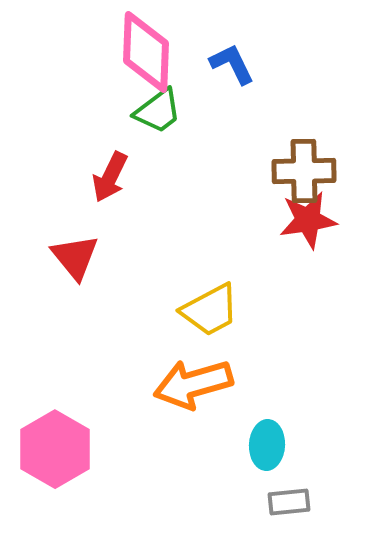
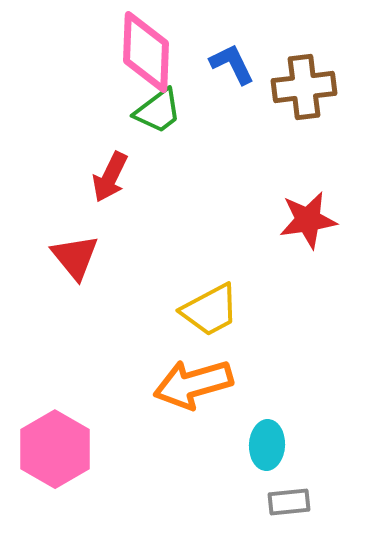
brown cross: moved 84 px up; rotated 6 degrees counterclockwise
